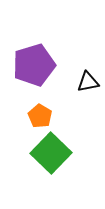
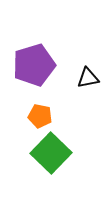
black triangle: moved 4 px up
orange pentagon: rotated 20 degrees counterclockwise
